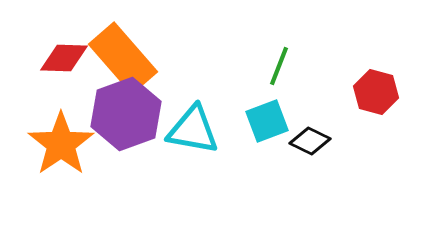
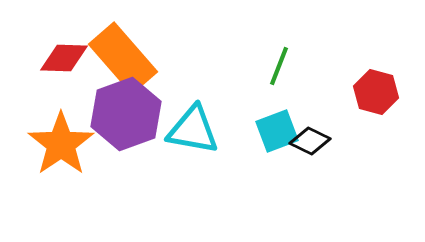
cyan square: moved 10 px right, 10 px down
